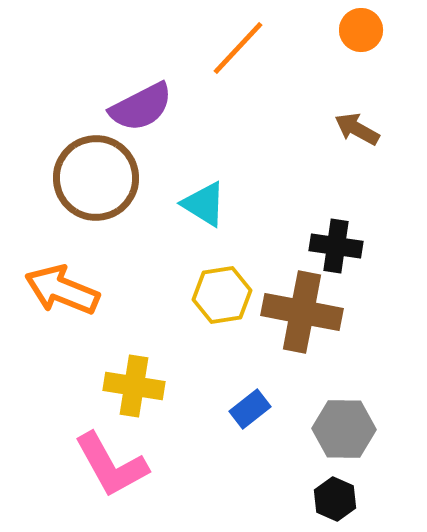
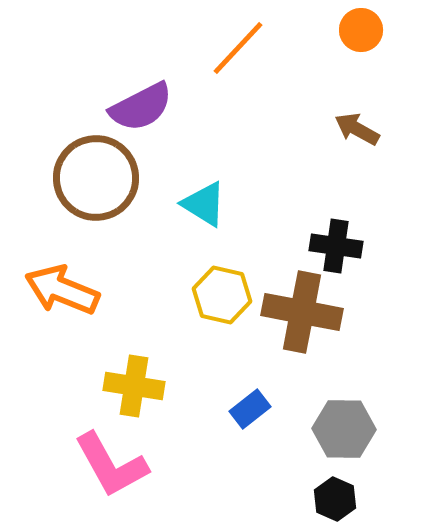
yellow hexagon: rotated 22 degrees clockwise
